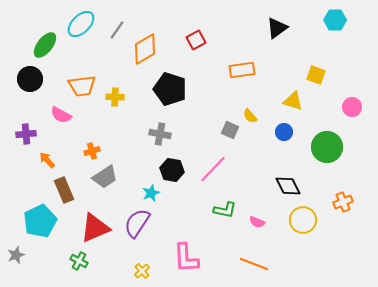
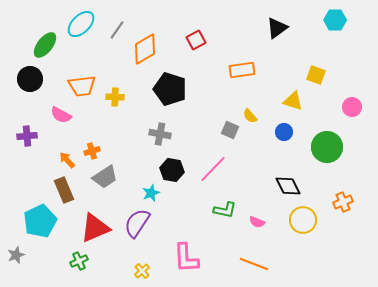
purple cross at (26, 134): moved 1 px right, 2 px down
orange arrow at (47, 160): moved 20 px right
green cross at (79, 261): rotated 36 degrees clockwise
